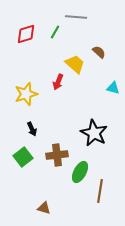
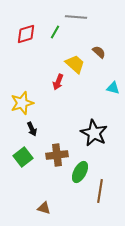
yellow star: moved 4 px left, 9 px down
